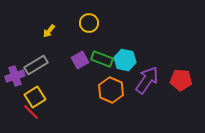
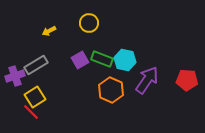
yellow arrow: rotated 24 degrees clockwise
red pentagon: moved 6 px right
